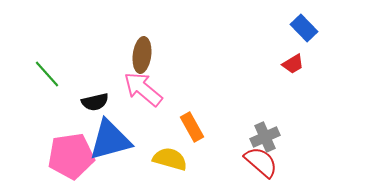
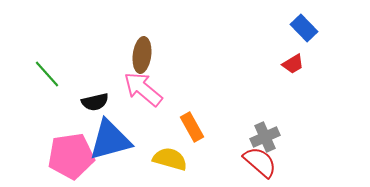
red semicircle: moved 1 px left
